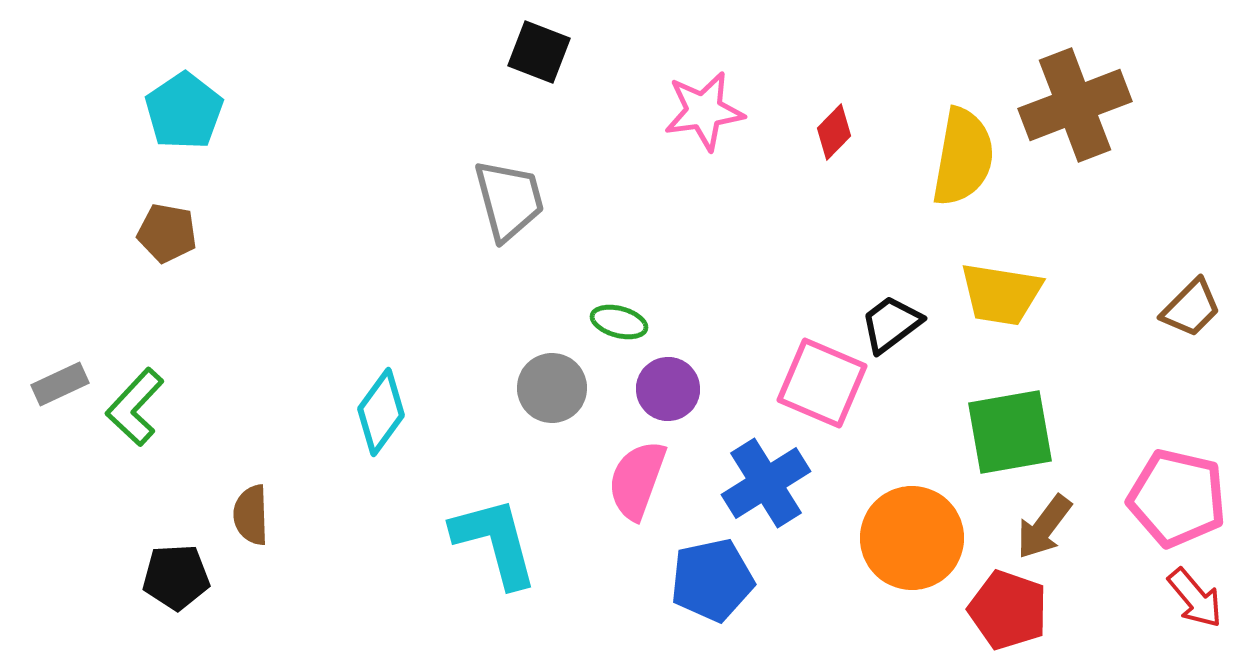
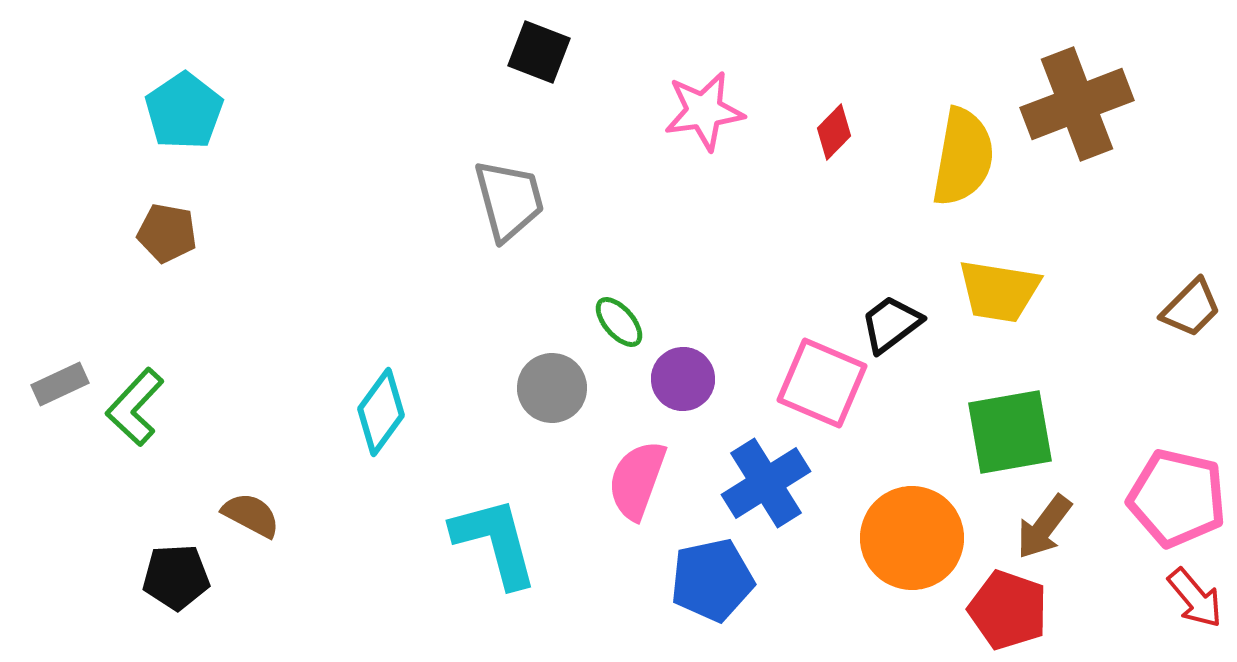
brown cross: moved 2 px right, 1 px up
yellow trapezoid: moved 2 px left, 3 px up
green ellipse: rotated 34 degrees clockwise
purple circle: moved 15 px right, 10 px up
brown semicircle: rotated 120 degrees clockwise
